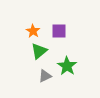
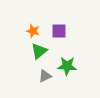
orange star: rotated 16 degrees counterclockwise
green star: rotated 30 degrees counterclockwise
